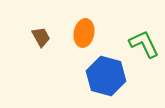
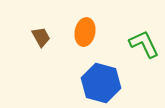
orange ellipse: moved 1 px right, 1 px up
blue hexagon: moved 5 px left, 7 px down
